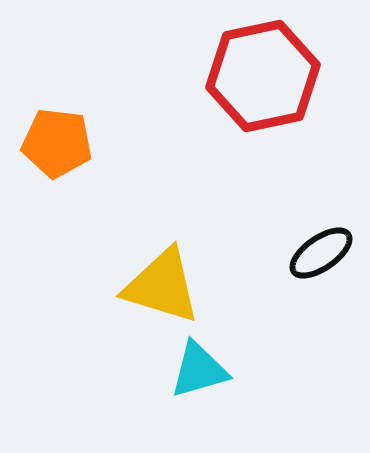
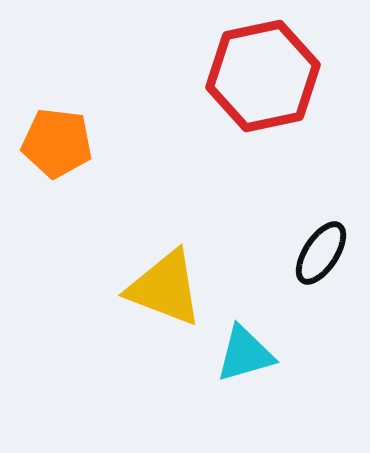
black ellipse: rotated 22 degrees counterclockwise
yellow triangle: moved 3 px right, 2 px down; rotated 4 degrees clockwise
cyan triangle: moved 46 px right, 16 px up
